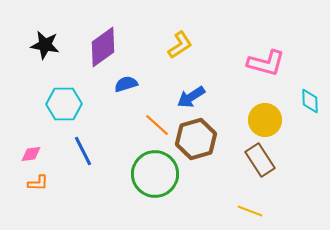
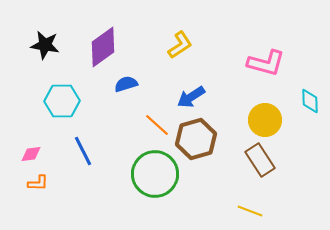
cyan hexagon: moved 2 px left, 3 px up
